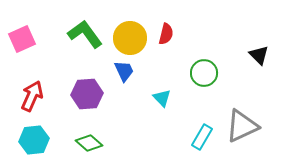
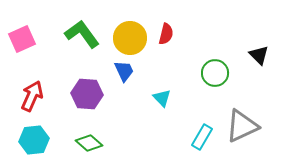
green L-shape: moved 3 px left
green circle: moved 11 px right
purple hexagon: rotated 8 degrees clockwise
